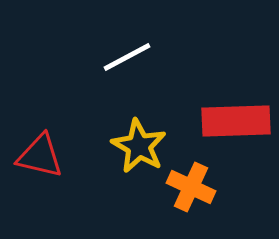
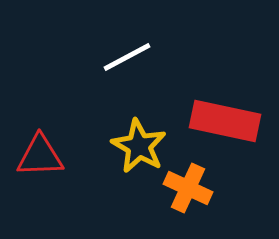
red rectangle: moved 11 px left; rotated 14 degrees clockwise
red triangle: rotated 15 degrees counterclockwise
orange cross: moved 3 px left, 1 px down
